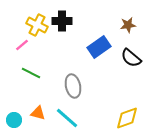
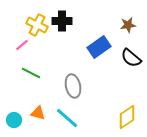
yellow diamond: moved 1 px up; rotated 15 degrees counterclockwise
